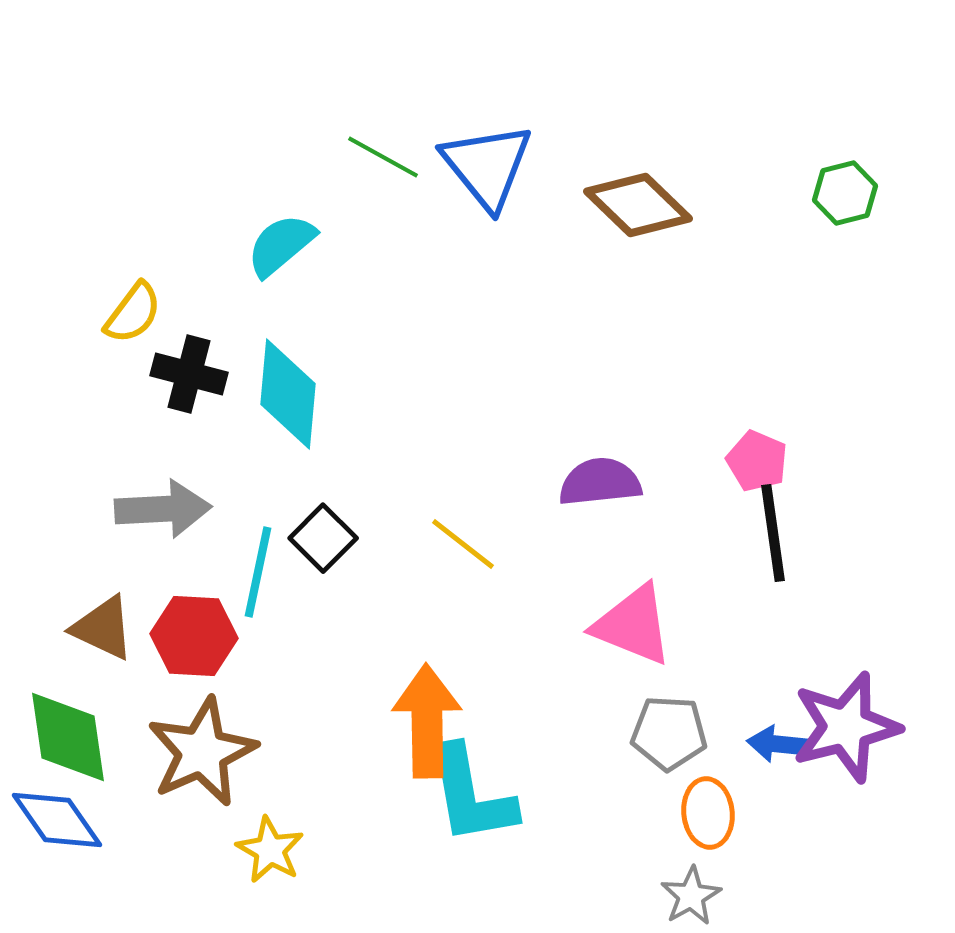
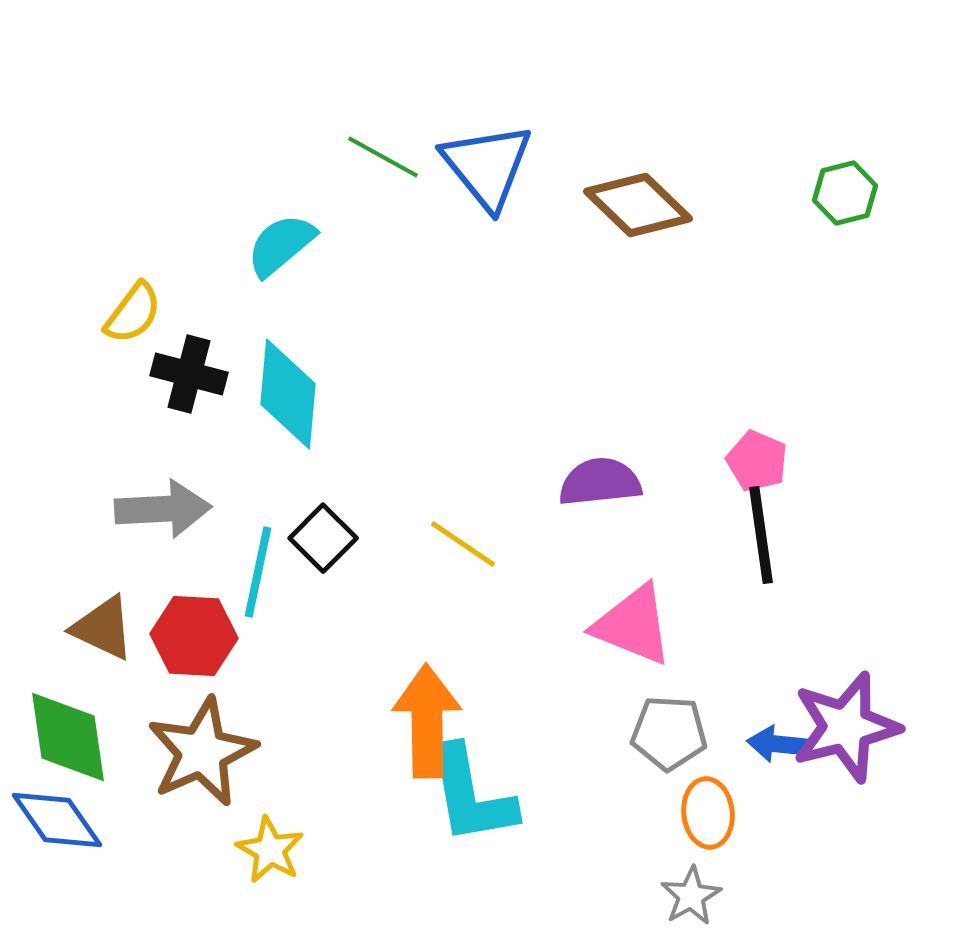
black line: moved 12 px left, 2 px down
yellow line: rotated 4 degrees counterclockwise
